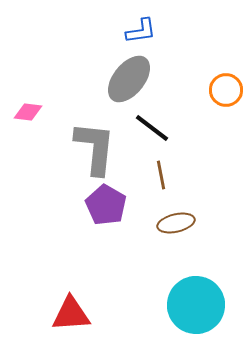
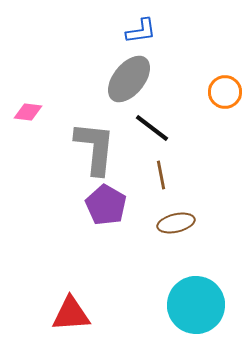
orange circle: moved 1 px left, 2 px down
